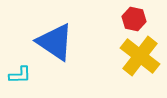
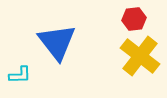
red hexagon: rotated 20 degrees counterclockwise
blue triangle: moved 2 px right; rotated 18 degrees clockwise
